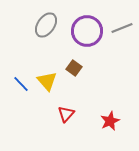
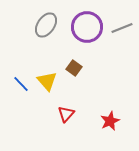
purple circle: moved 4 px up
